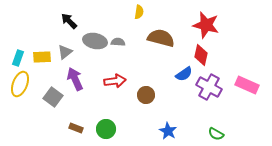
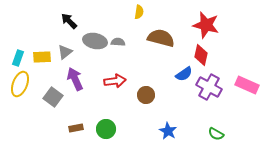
brown rectangle: rotated 32 degrees counterclockwise
